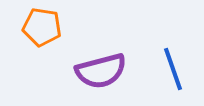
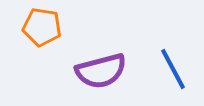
blue line: rotated 9 degrees counterclockwise
